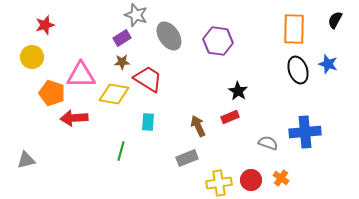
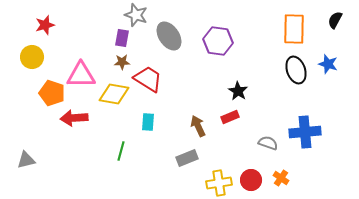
purple rectangle: rotated 48 degrees counterclockwise
black ellipse: moved 2 px left
